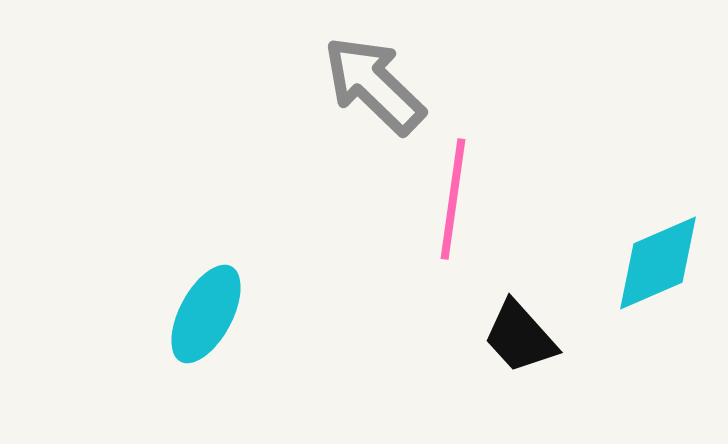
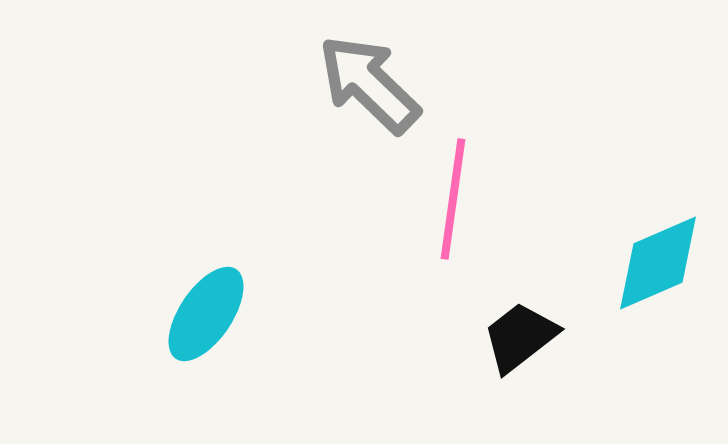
gray arrow: moved 5 px left, 1 px up
cyan ellipse: rotated 6 degrees clockwise
black trapezoid: rotated 94 degrees clockwise
